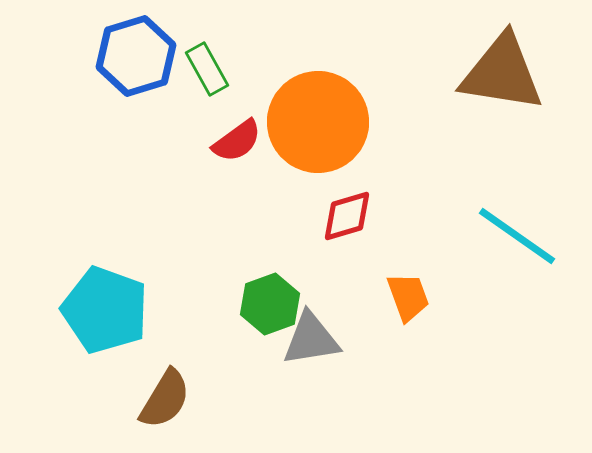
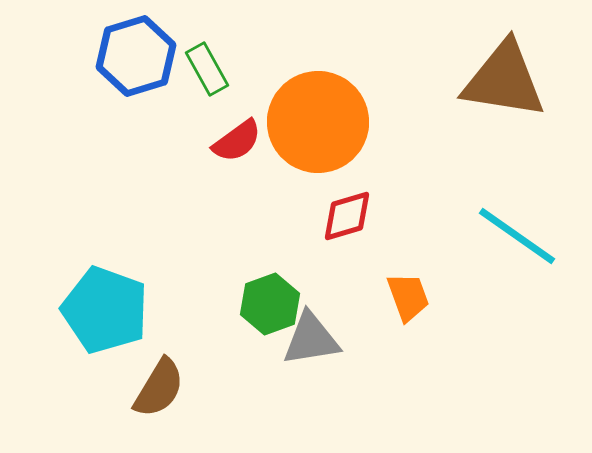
brown triangle: moved 2 px right, 7 px down
brown semicircle: moved 6 px left, 11 px up
